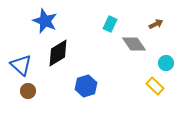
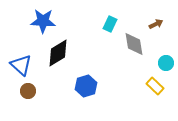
blue star: moved 2 px left; rotated 20 degrees counterclockwise
gray diamond: rotated 25 degrees clockwise
